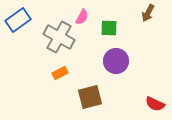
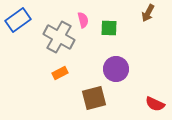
pink semicircle: moved 1 px right, 3 px down; rotated 42 degrees counterclockwise
purple circle: moved 8 px down
brown square: moved 4 px right, 1 px down
